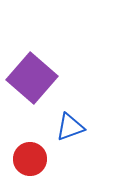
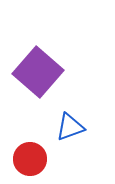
purple square: moved 6 px right, 6 px up
